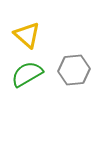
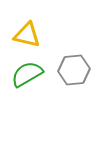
yellow triangle: rotated 28 degrees counterclockwise
